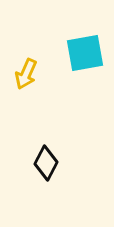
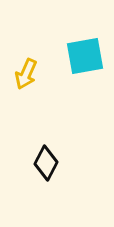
cyan square: moved 3 px down
